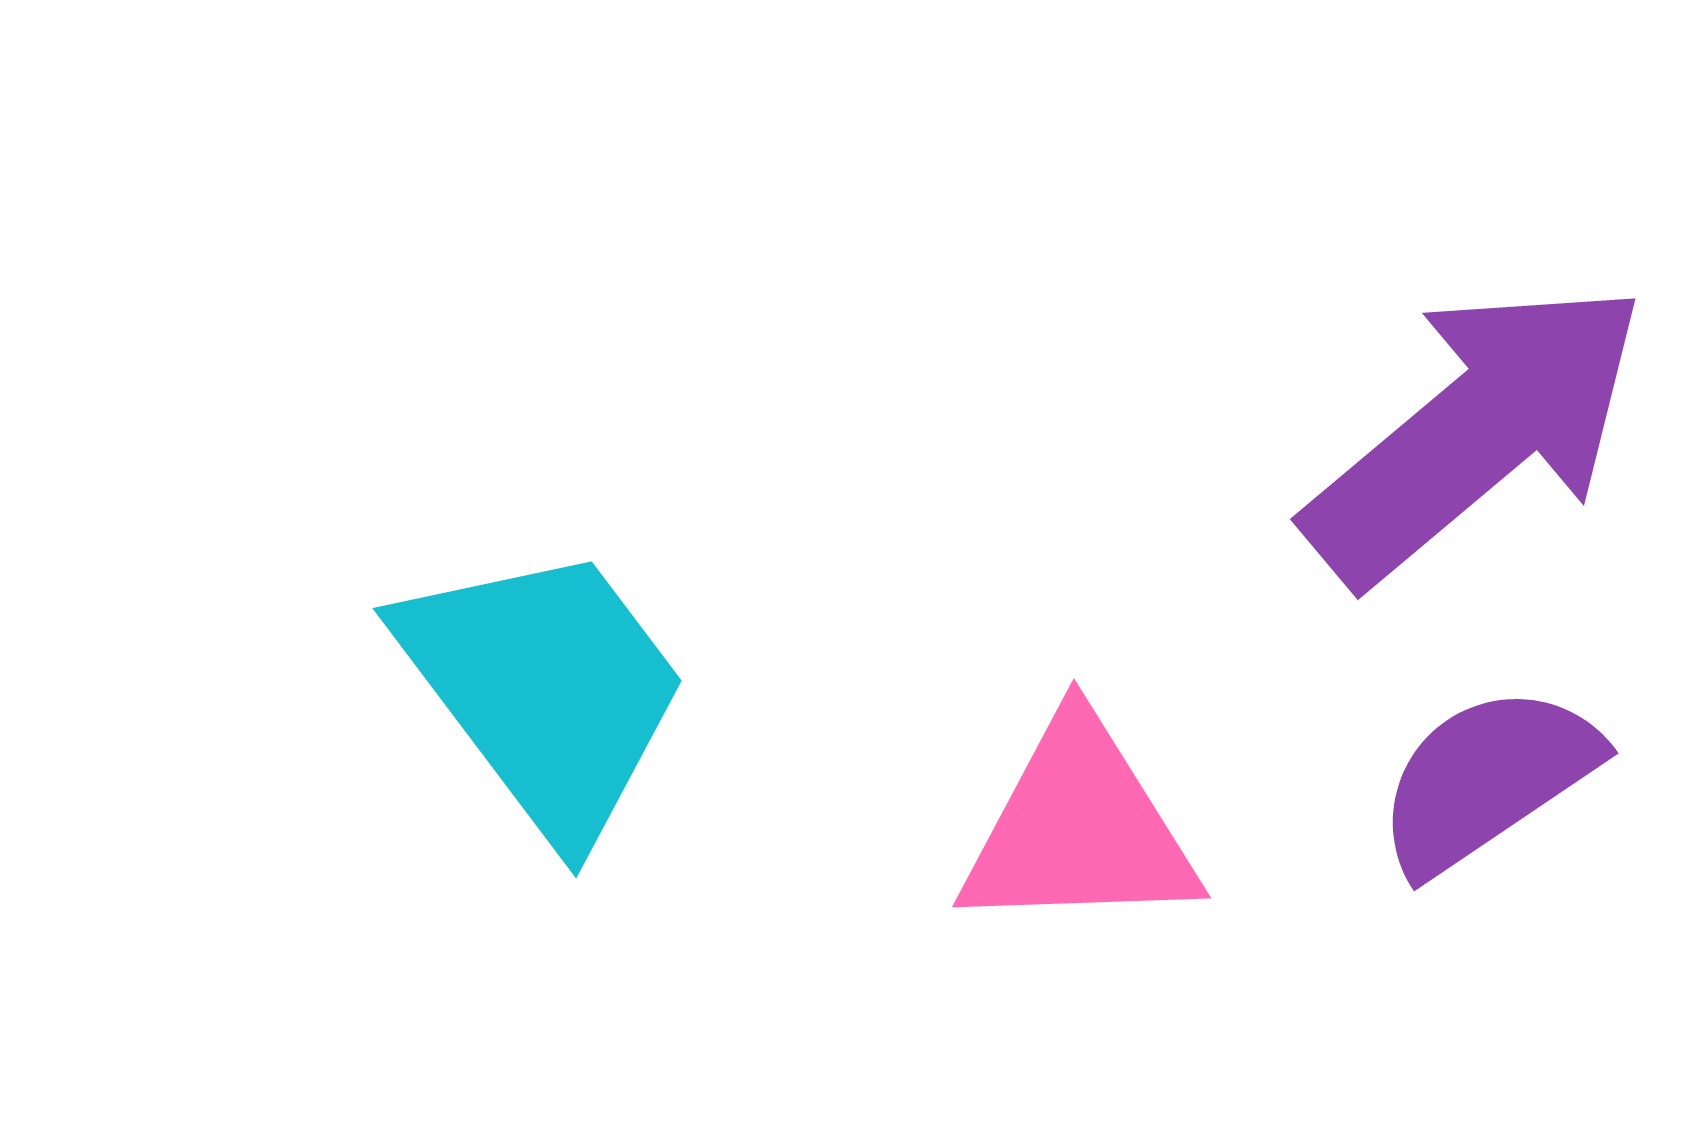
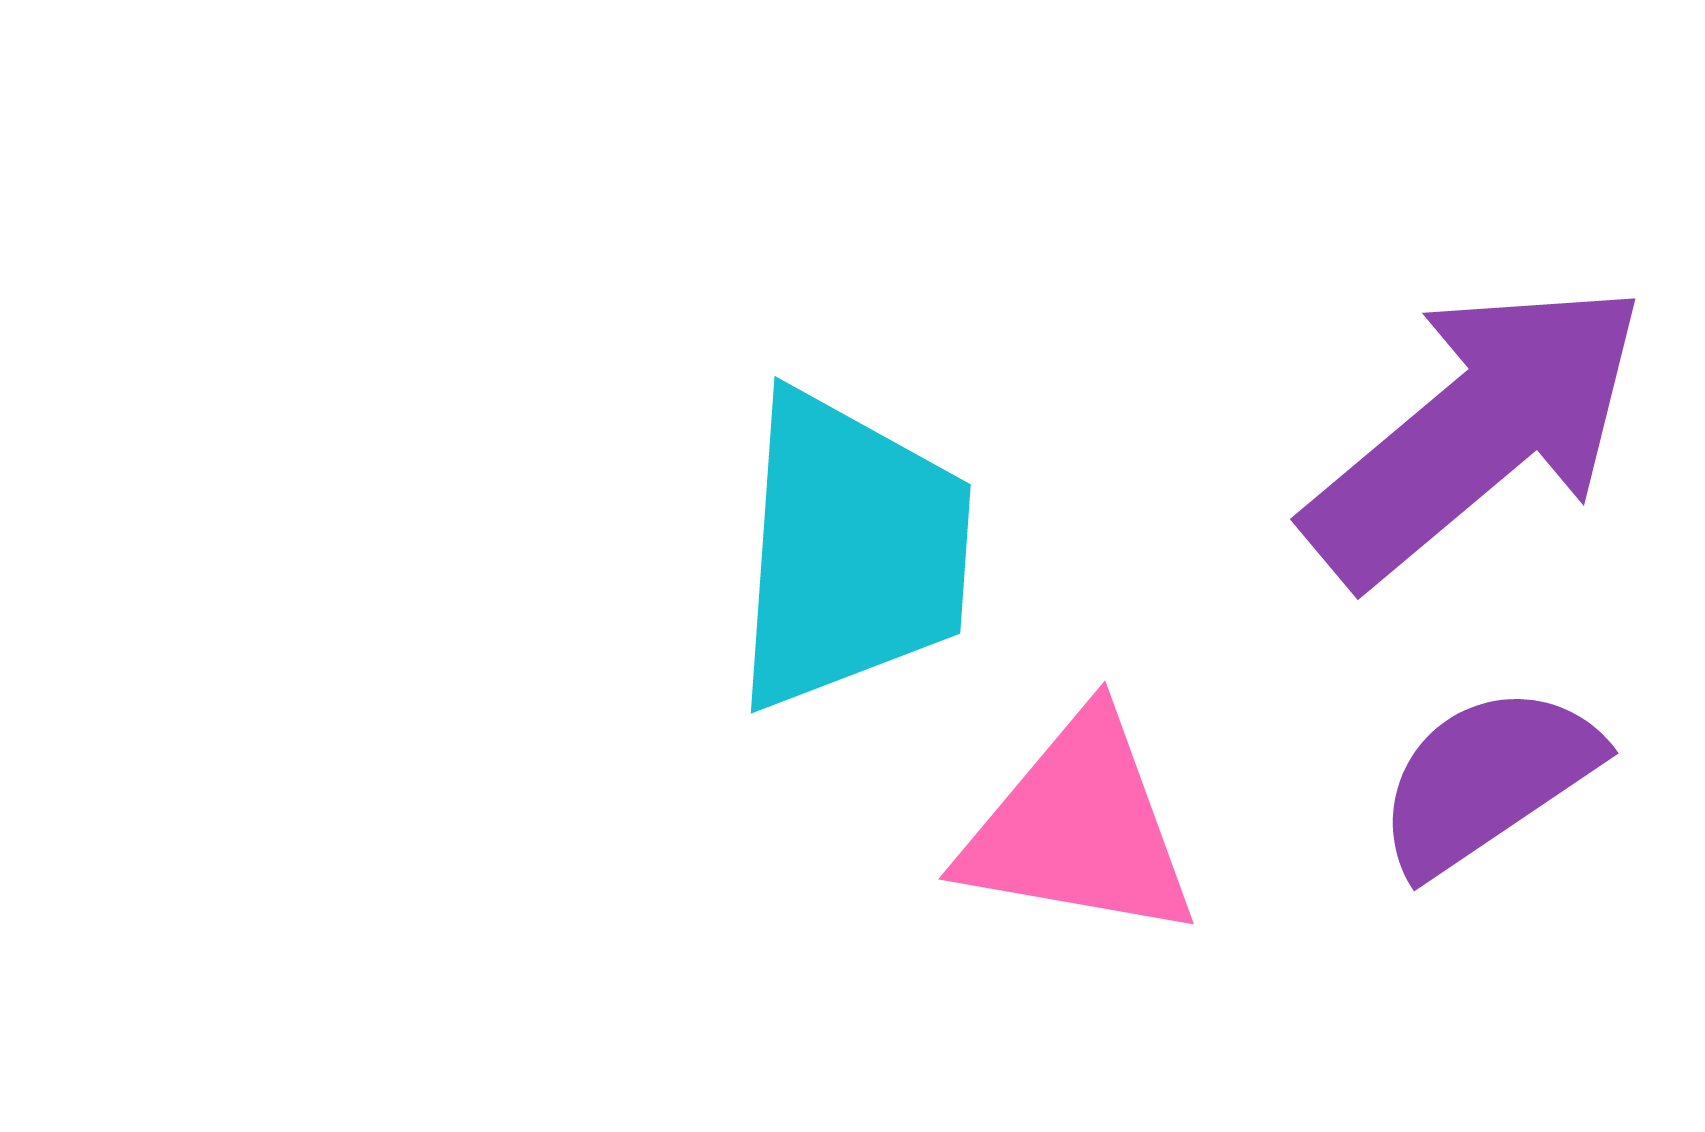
cyan trapezoid: moved 306 px right, 139 px up; rotated 41 degrees clockwise
pink triangle: rotated 12 degrees clockwise
